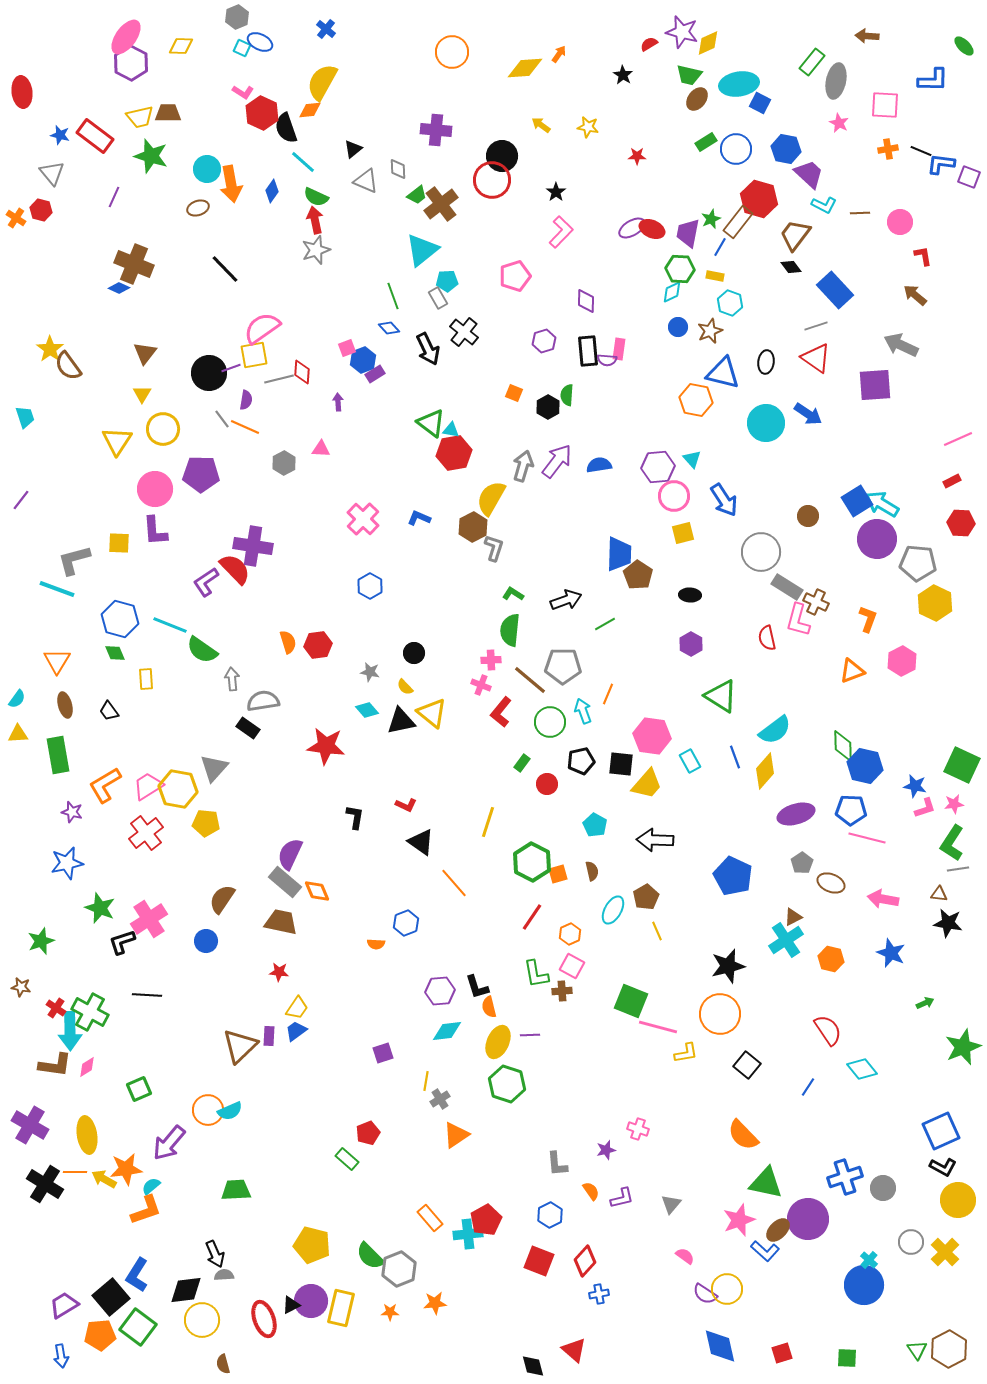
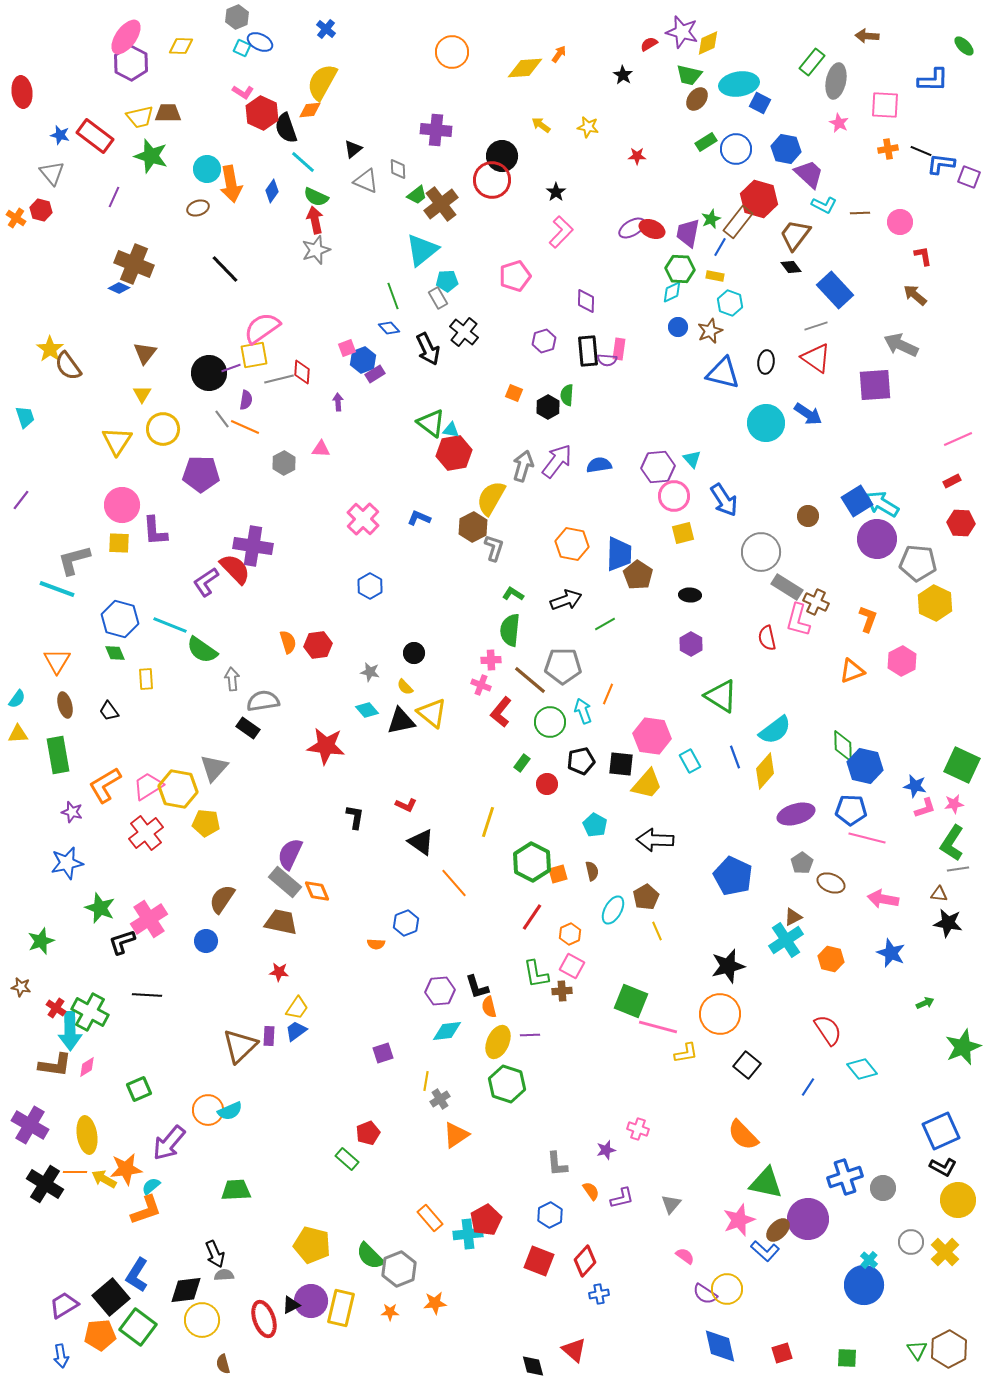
orange hexagon at (696, 400): moved 124 px left, 144 px down
pink circle at (155, 489): moved 33 px left, 16 px down
